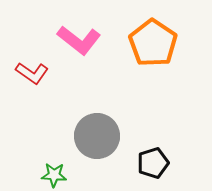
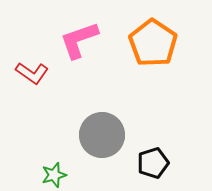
pink L-shape: rotated 123 degrees clockwise
gray circle: moved 5 px right, 1 px up
green star: rotated 20 degrees counterclockwise
